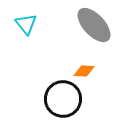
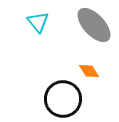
cyan triangle: moved 12 px right, 2 px up
orange diamond: moved 5 px right; rotated 55 degrees clockwise
